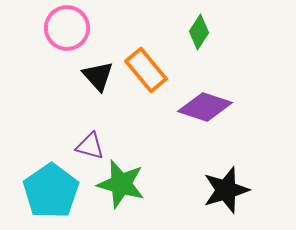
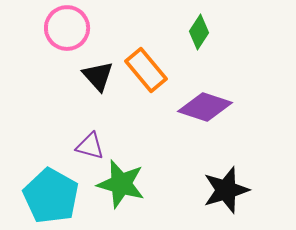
cyan pentagon: moved 5 px down; rotated 8 degrees counterclockwise
